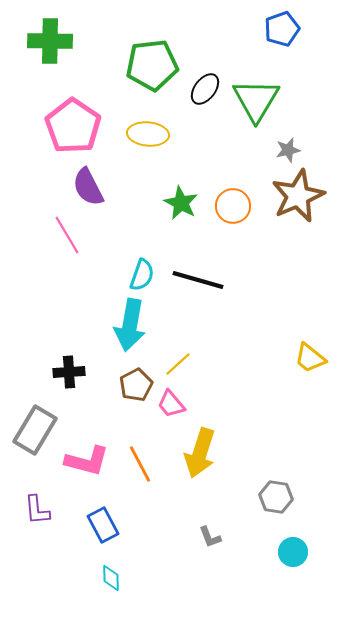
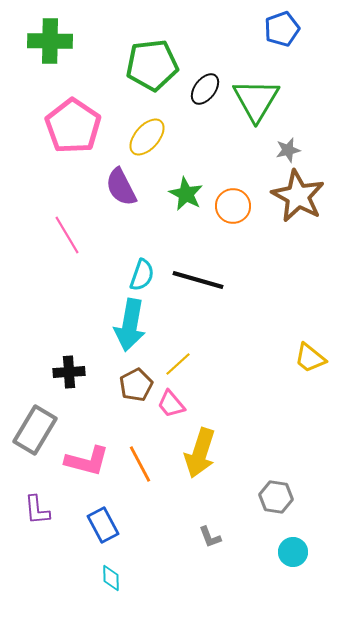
yellow ellipse: moved 1 px left, 3 px down; rotated 54 degrees counterclockwise
purple semicircle: moved 33 px right
brown star: rotated 20 degrees counterclockwise
green star: moved 5 px right, 9 px up
